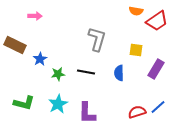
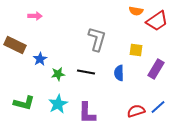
red semicircle: moved 1 px left, 1 px up
